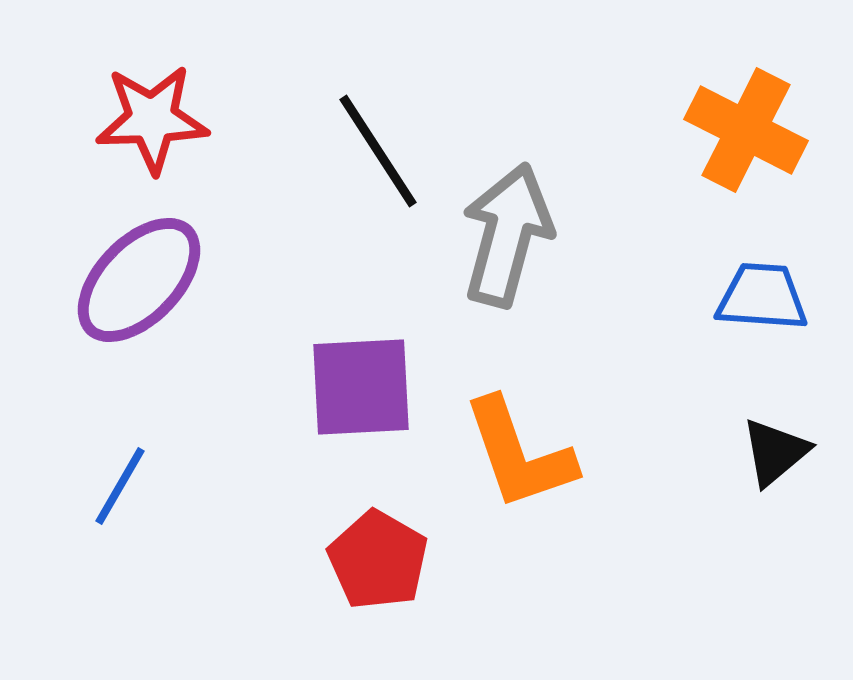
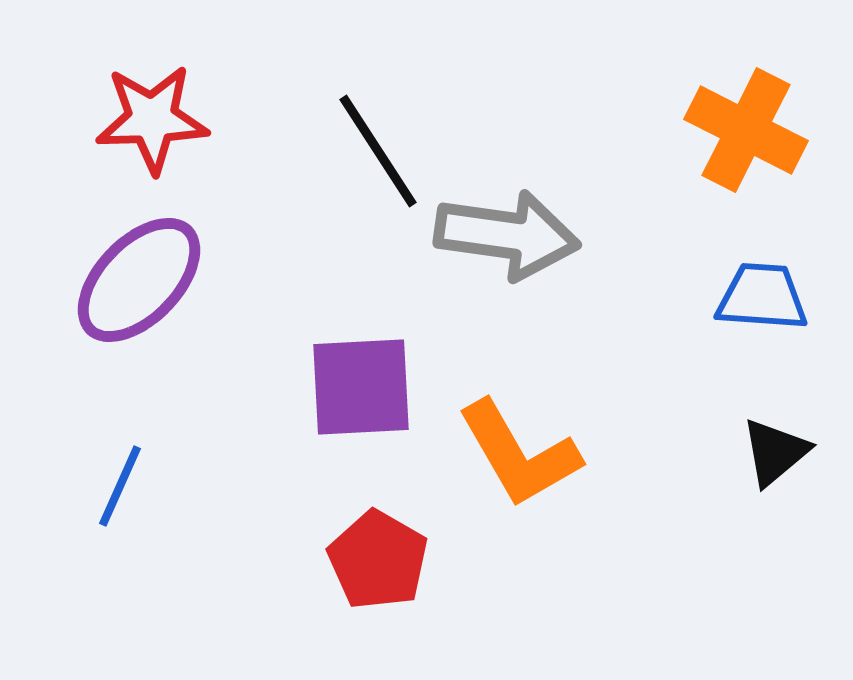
gray arrow: rotated 83 degrees clockwise
orange L-shape: rotated 11 degrees counterclockwise
blue line: rotated 6 degrees counterclockwise
